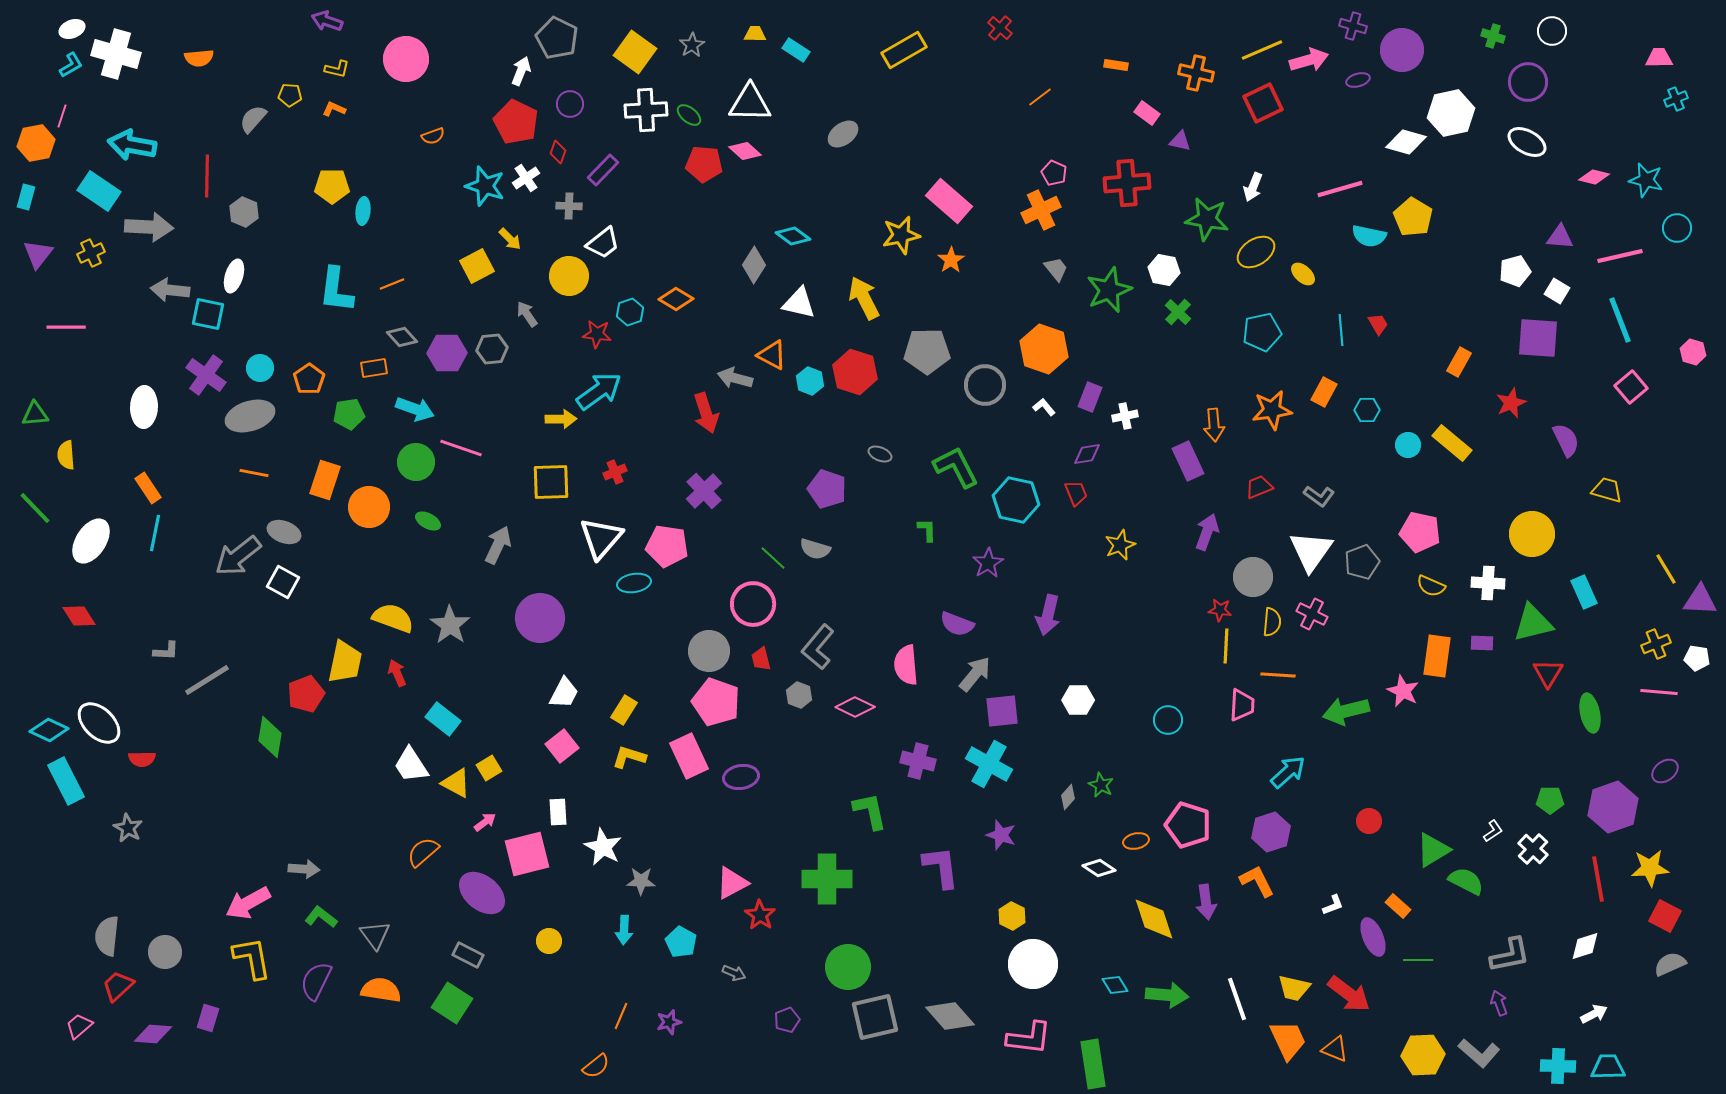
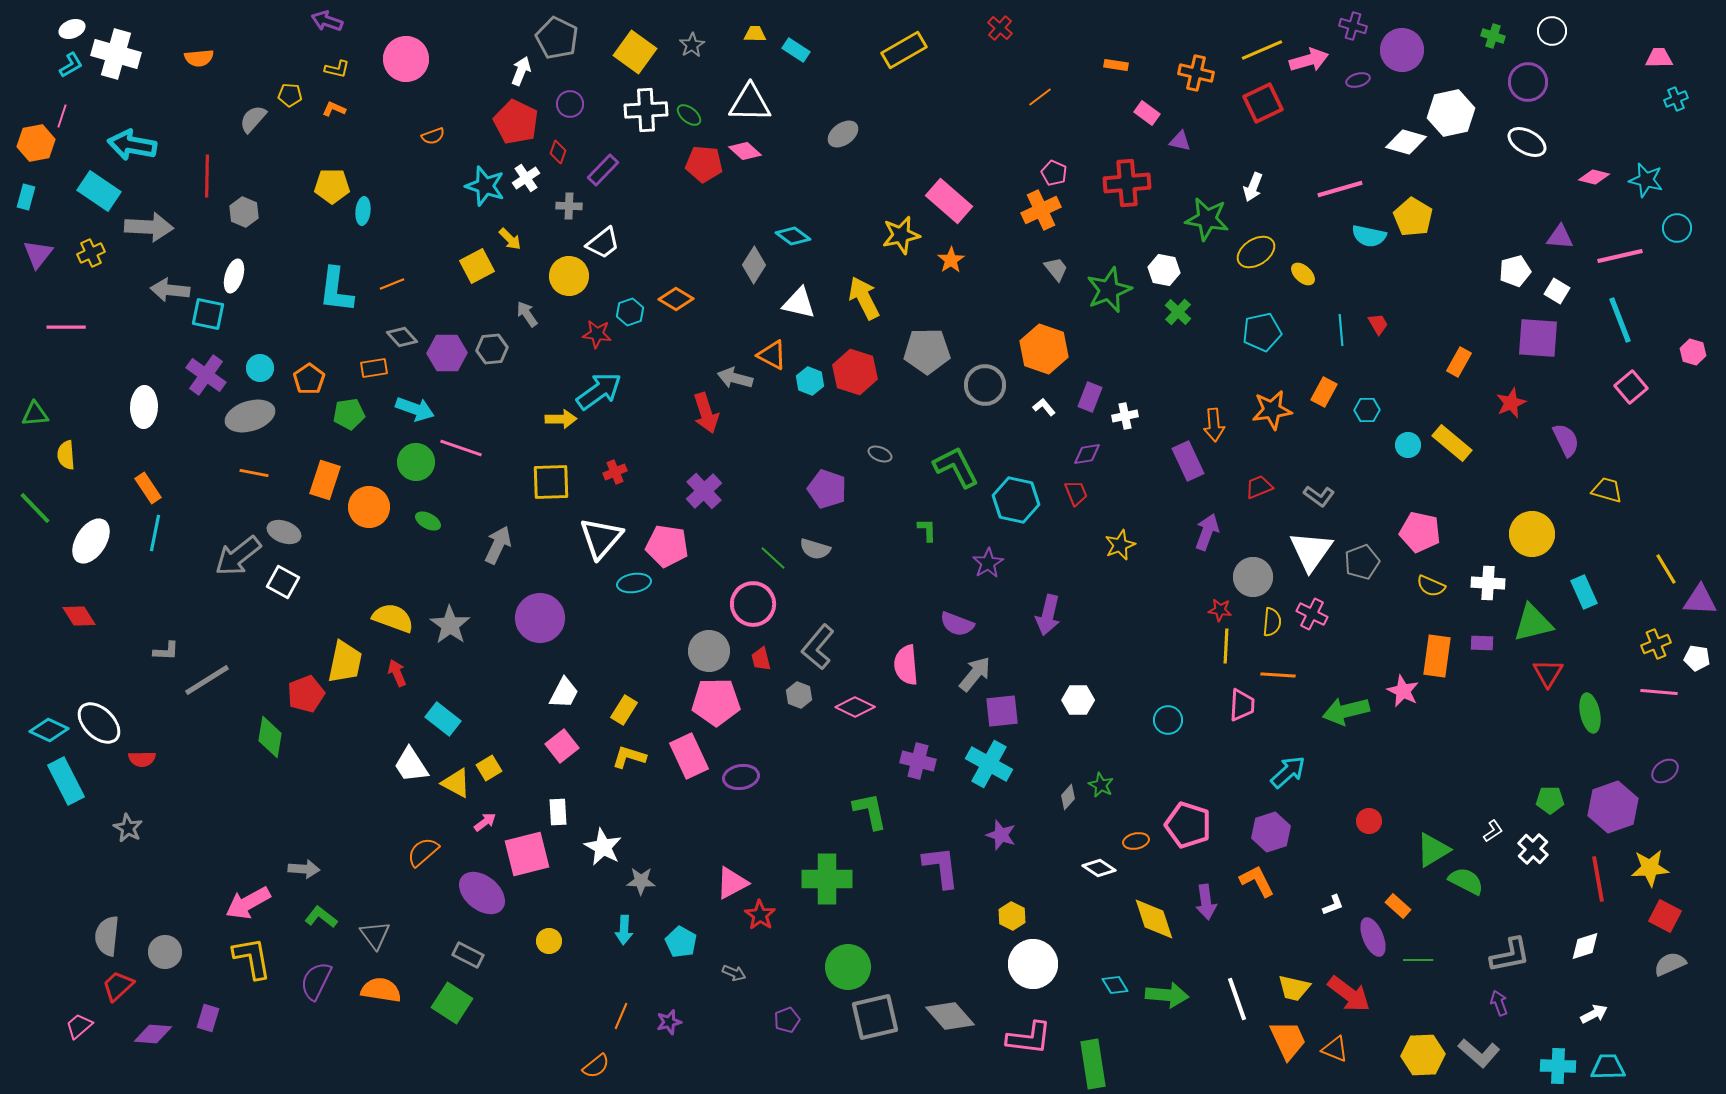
pink pentagon at (716, 702): rotated 21 degrees counterclockwise
